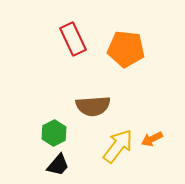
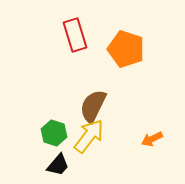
red rectangle: moved 2 px right, 4 px up; rotated 8 degrees clockwise
orange pentagon: rotated 12 degrees clockwise
brown semicircle: rotated 120 degrees clockwise
green hexagon: rotated 15 degrees counterclockwise
yellow arrow: moved 29 px left, 10 px up
